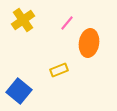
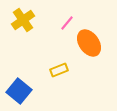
orange ellipse: rotated 44 degrees counterclockwise
